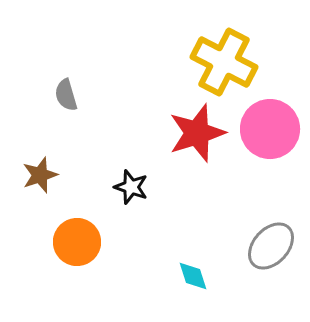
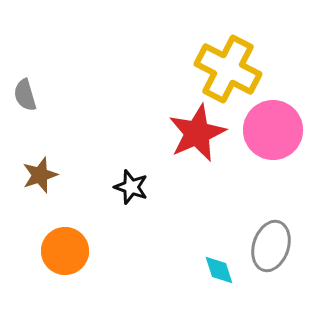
yellow cross: moved 4 px right, 7 px down
gray semicircle: moved 41 px left
pink circle: moved 3 px right, 1 px down
red star: rotated 6 degrees counterclockwise
orange circle: moved 12 px left, 9 px down
gray ellipse: rotated 24 degrees counterclockwise
cyan diamond: moved 26 px right, 6 px up
